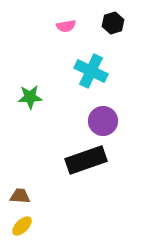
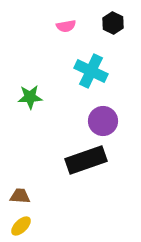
black hexagon: rotated 15 degrees counterclockwise
yellow ellipse: moved 1 px left
